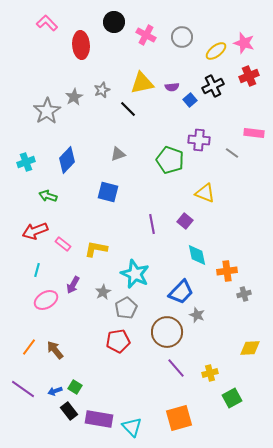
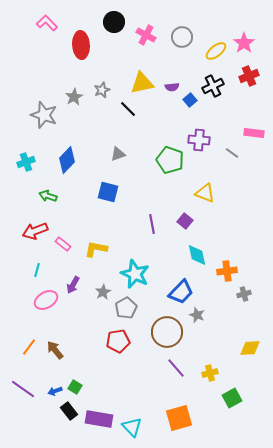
pink star at (244, 43): rotated 20 degrees clockwise
gray star at (47, 111): moved 3 px left, 4 px down; rotated 20 degrees counterclockwise
